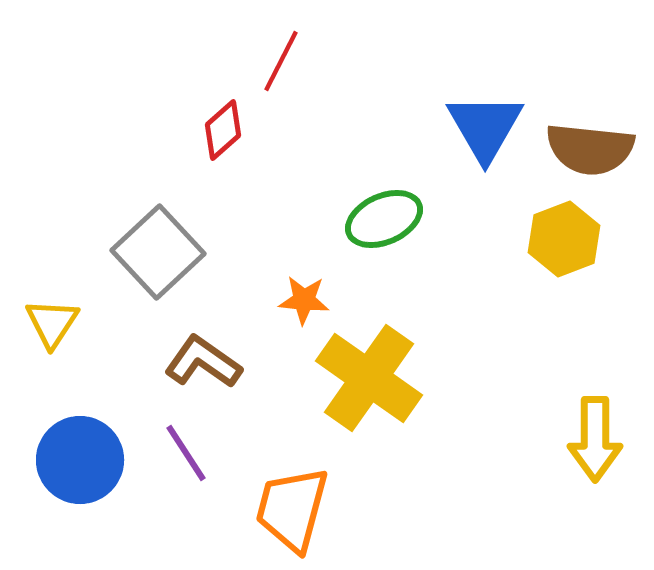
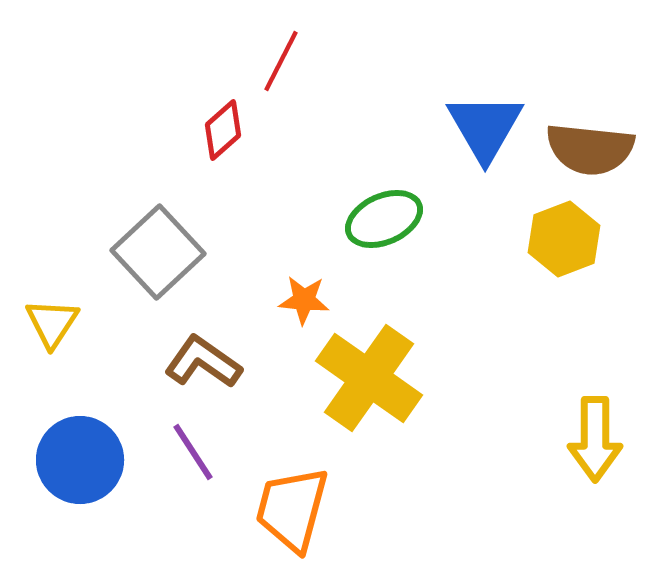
purple line: moved 7 px right, 1 px up
